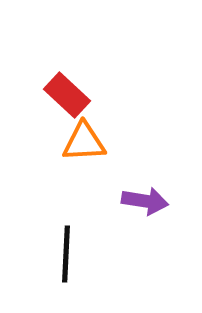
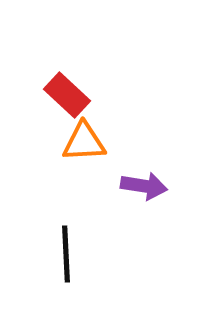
purple arrow: moved 1 px left, 15 px up
black line: rotated 6 degrees counterclockwise
